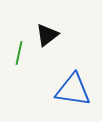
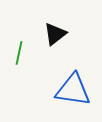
black triangle: moved 8 px right, 1 px up
